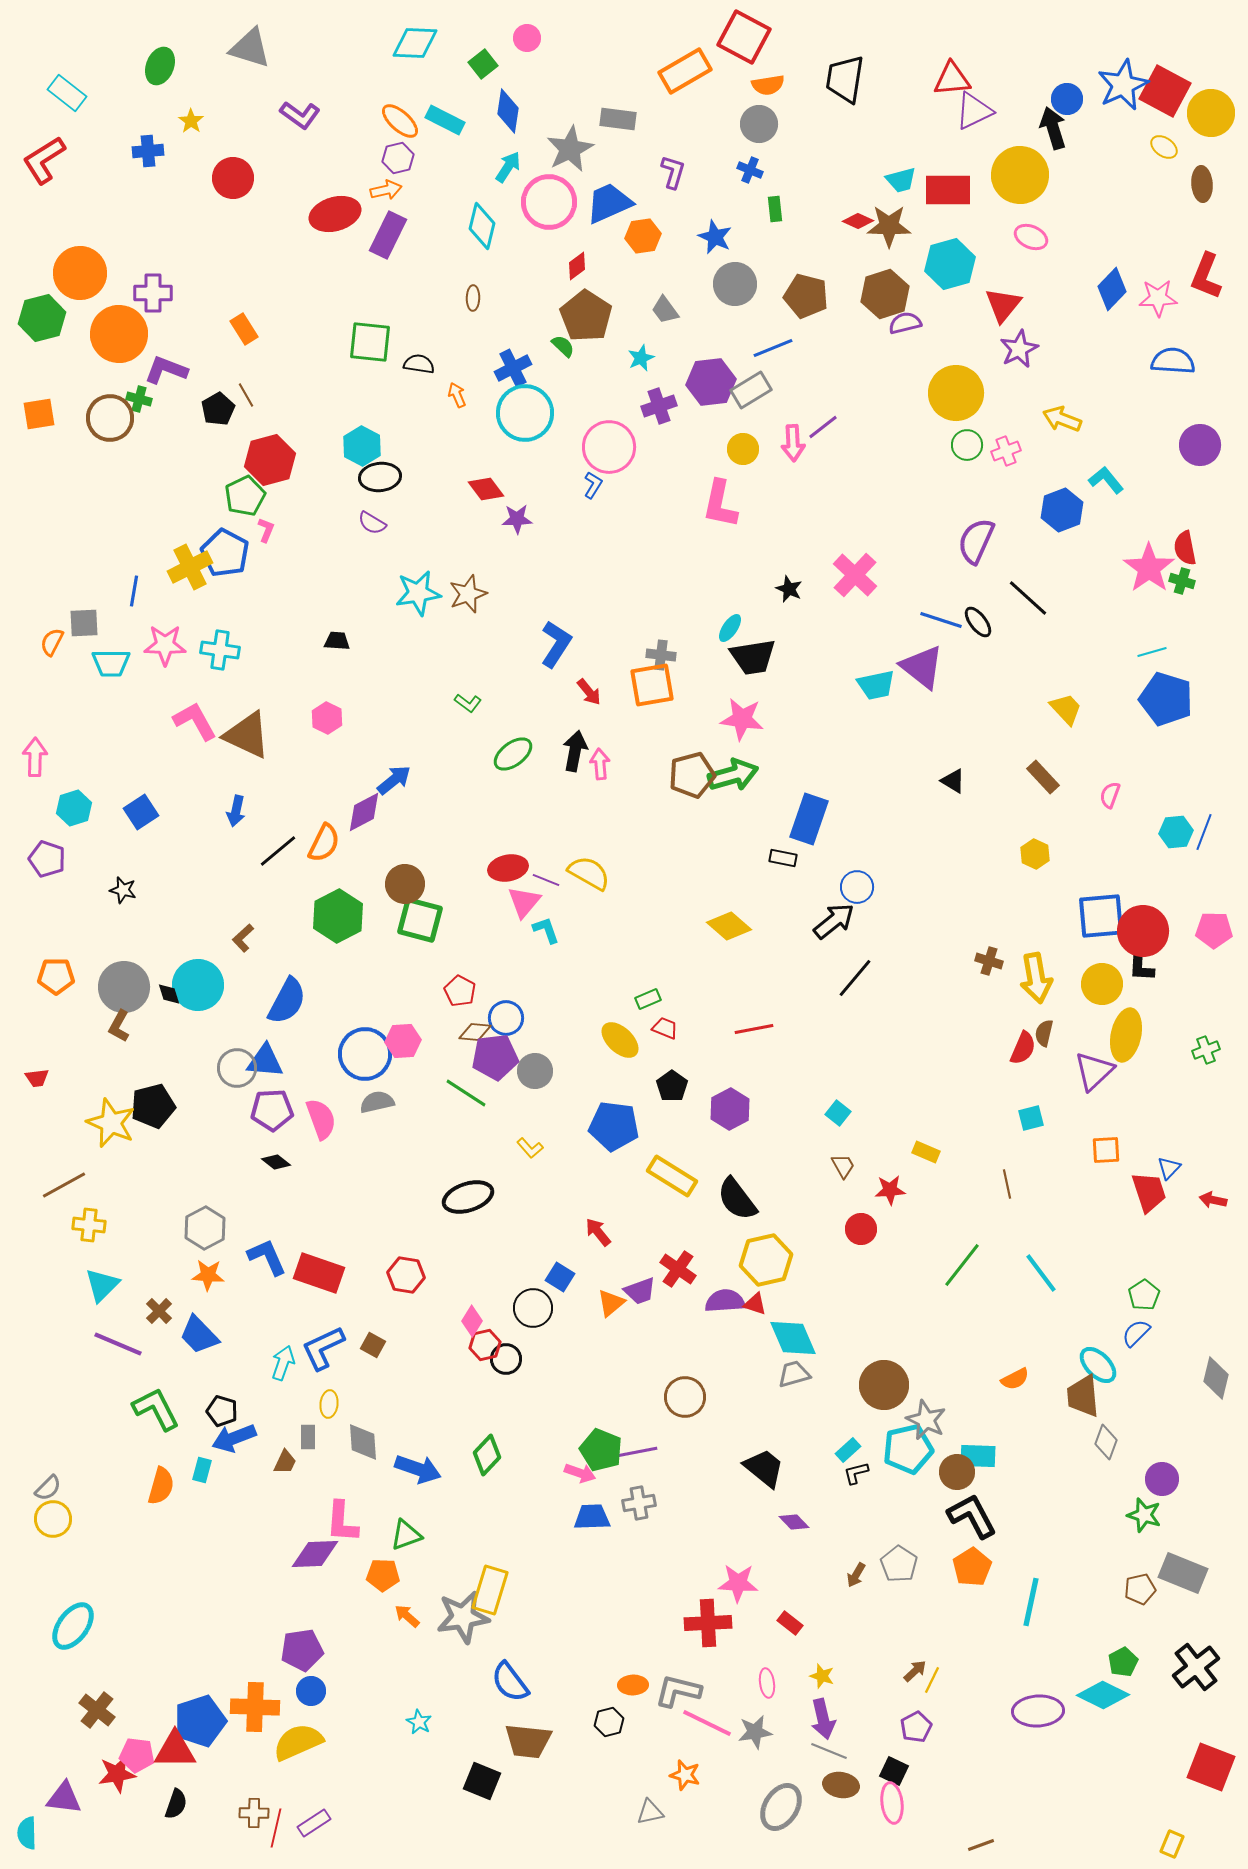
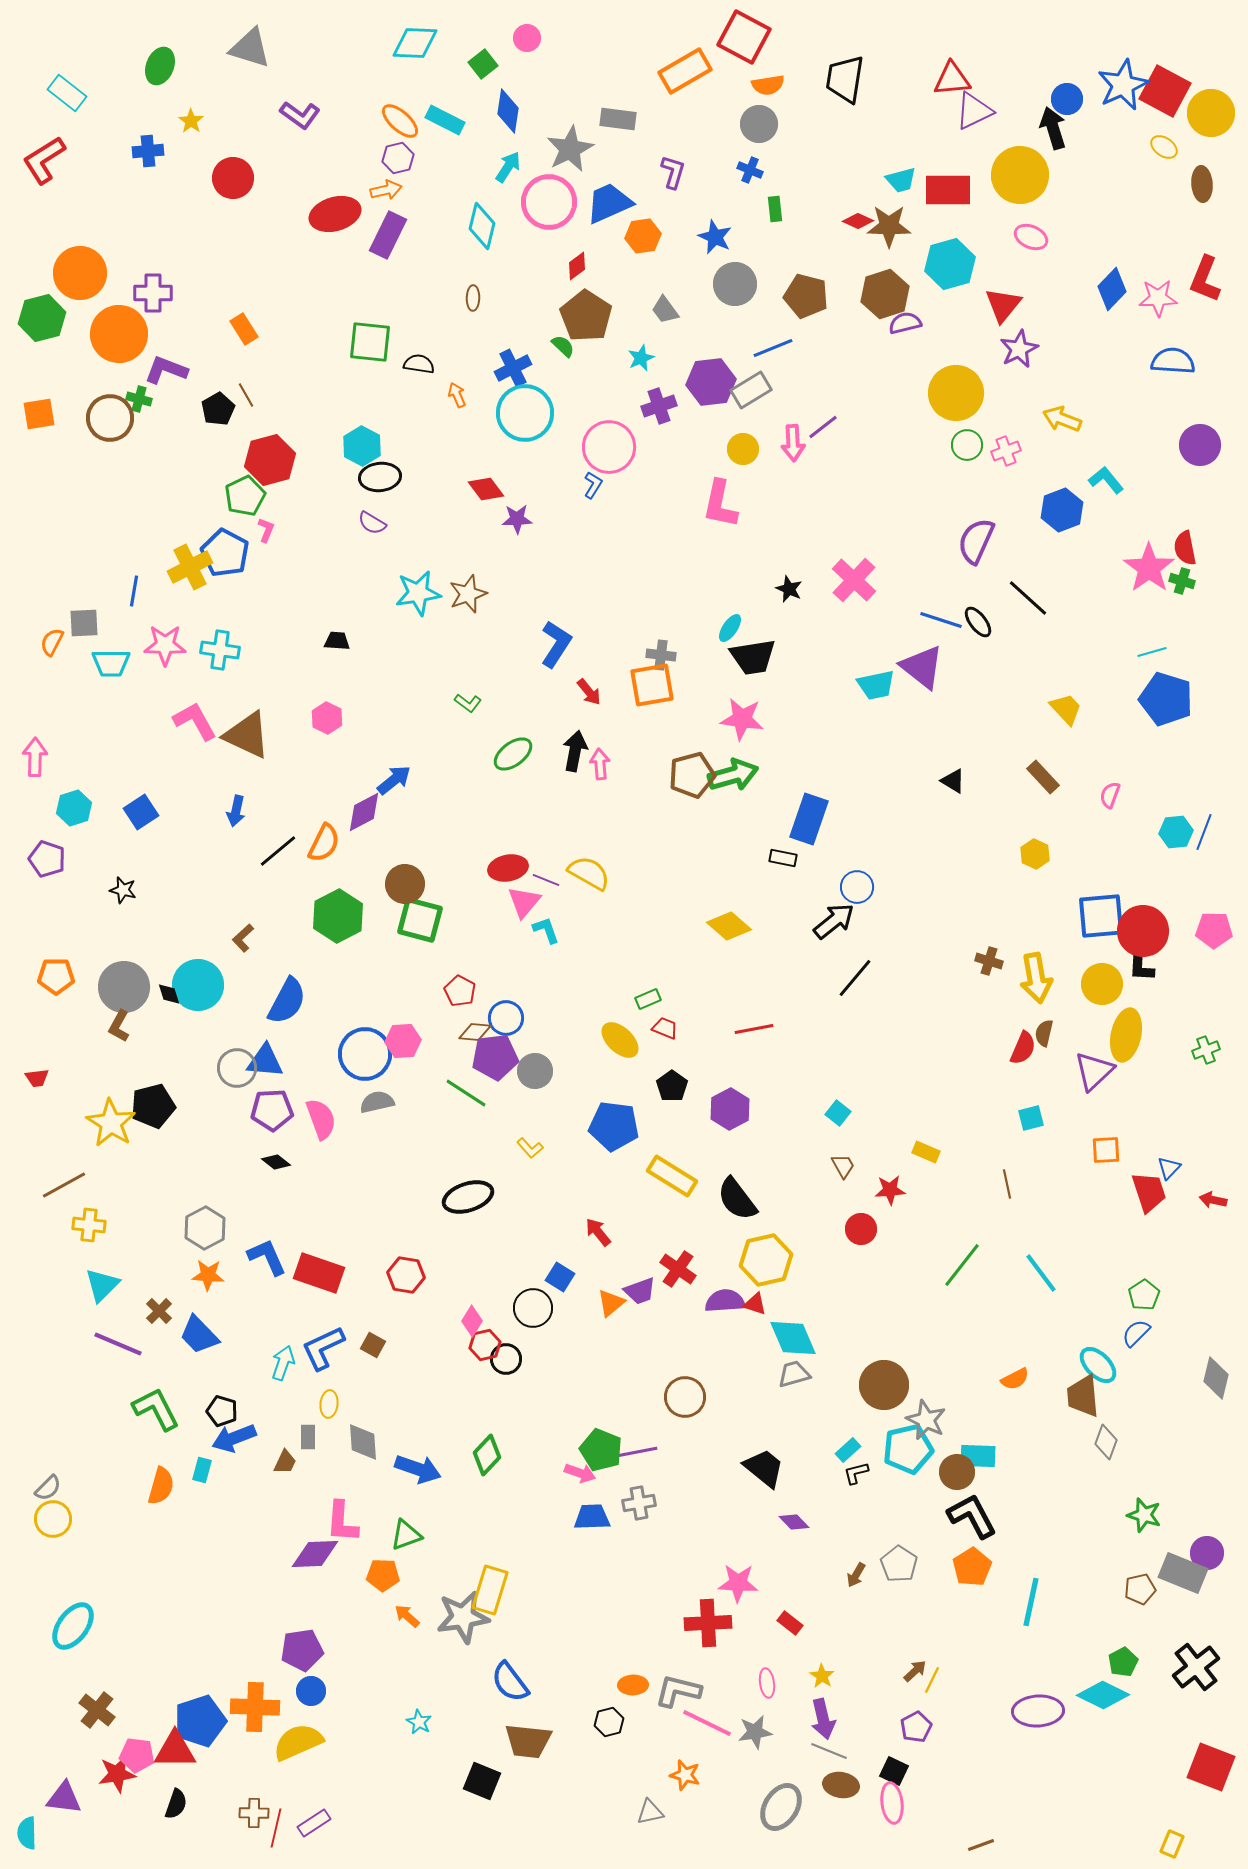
red L-shape at (1206, 276): moved 1 px left, 3 px down
pink cross at (855, 575): moved 1 px left, 5 px down
yellow star at (111, 1123): rotated 9 degrees clockwise
purple circle at (1162, 1479): moved 45 px right, 74 px down
yellow star at (822, 1676): rotated 15 degrees clockwise
